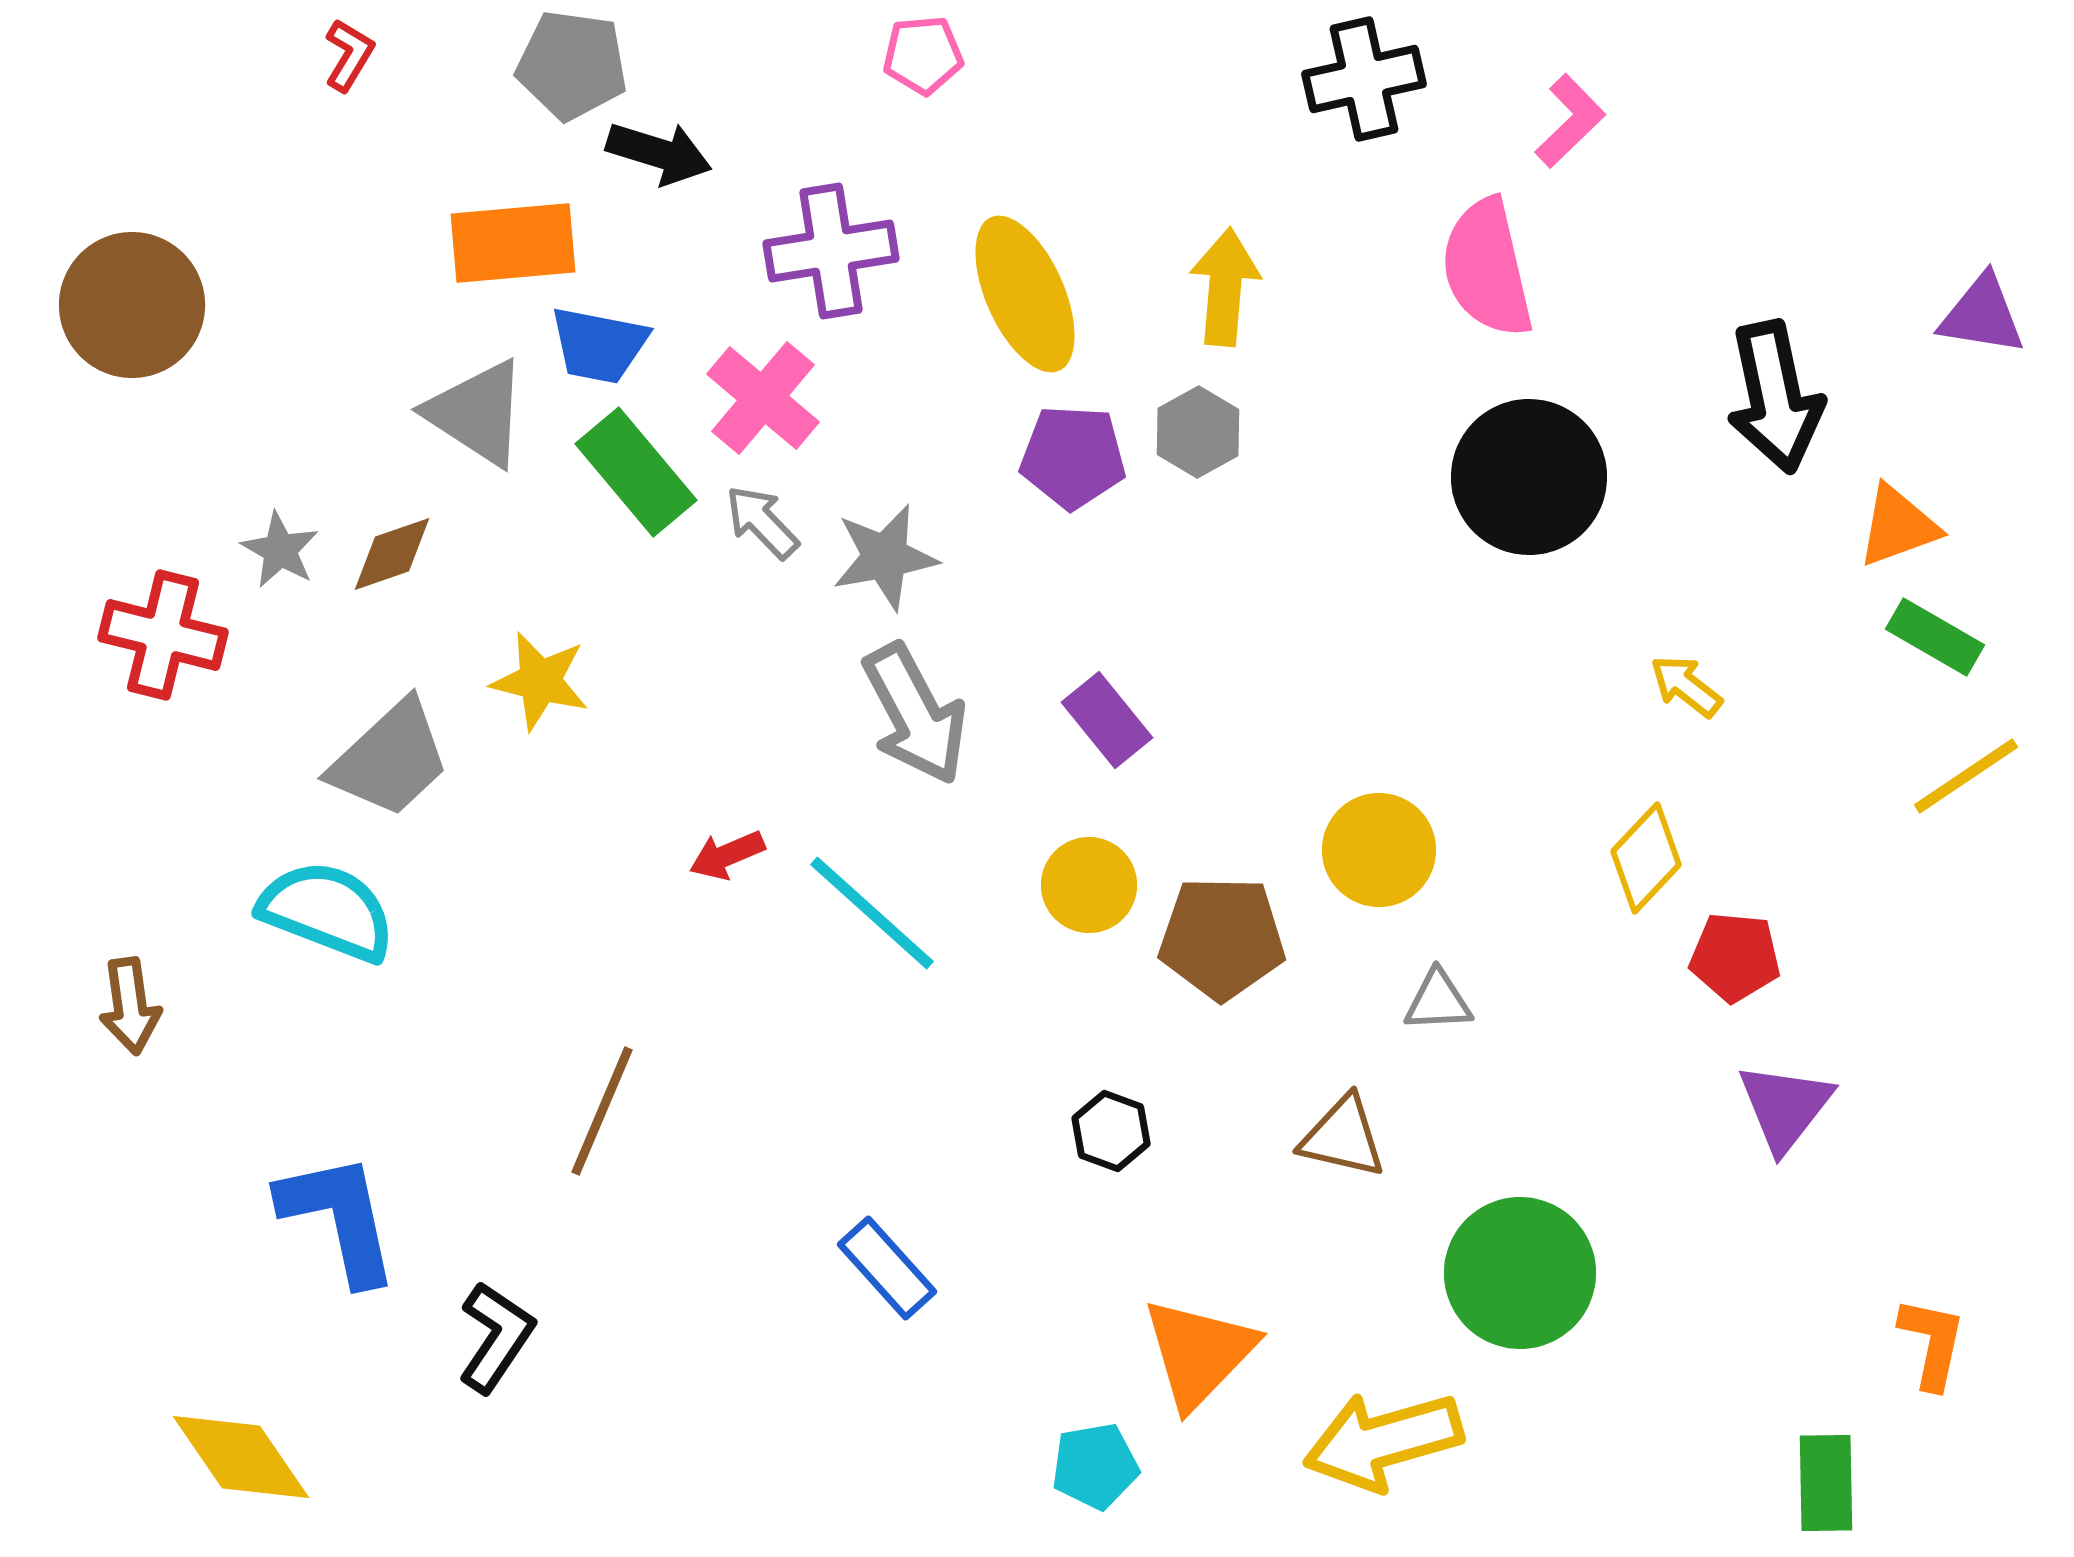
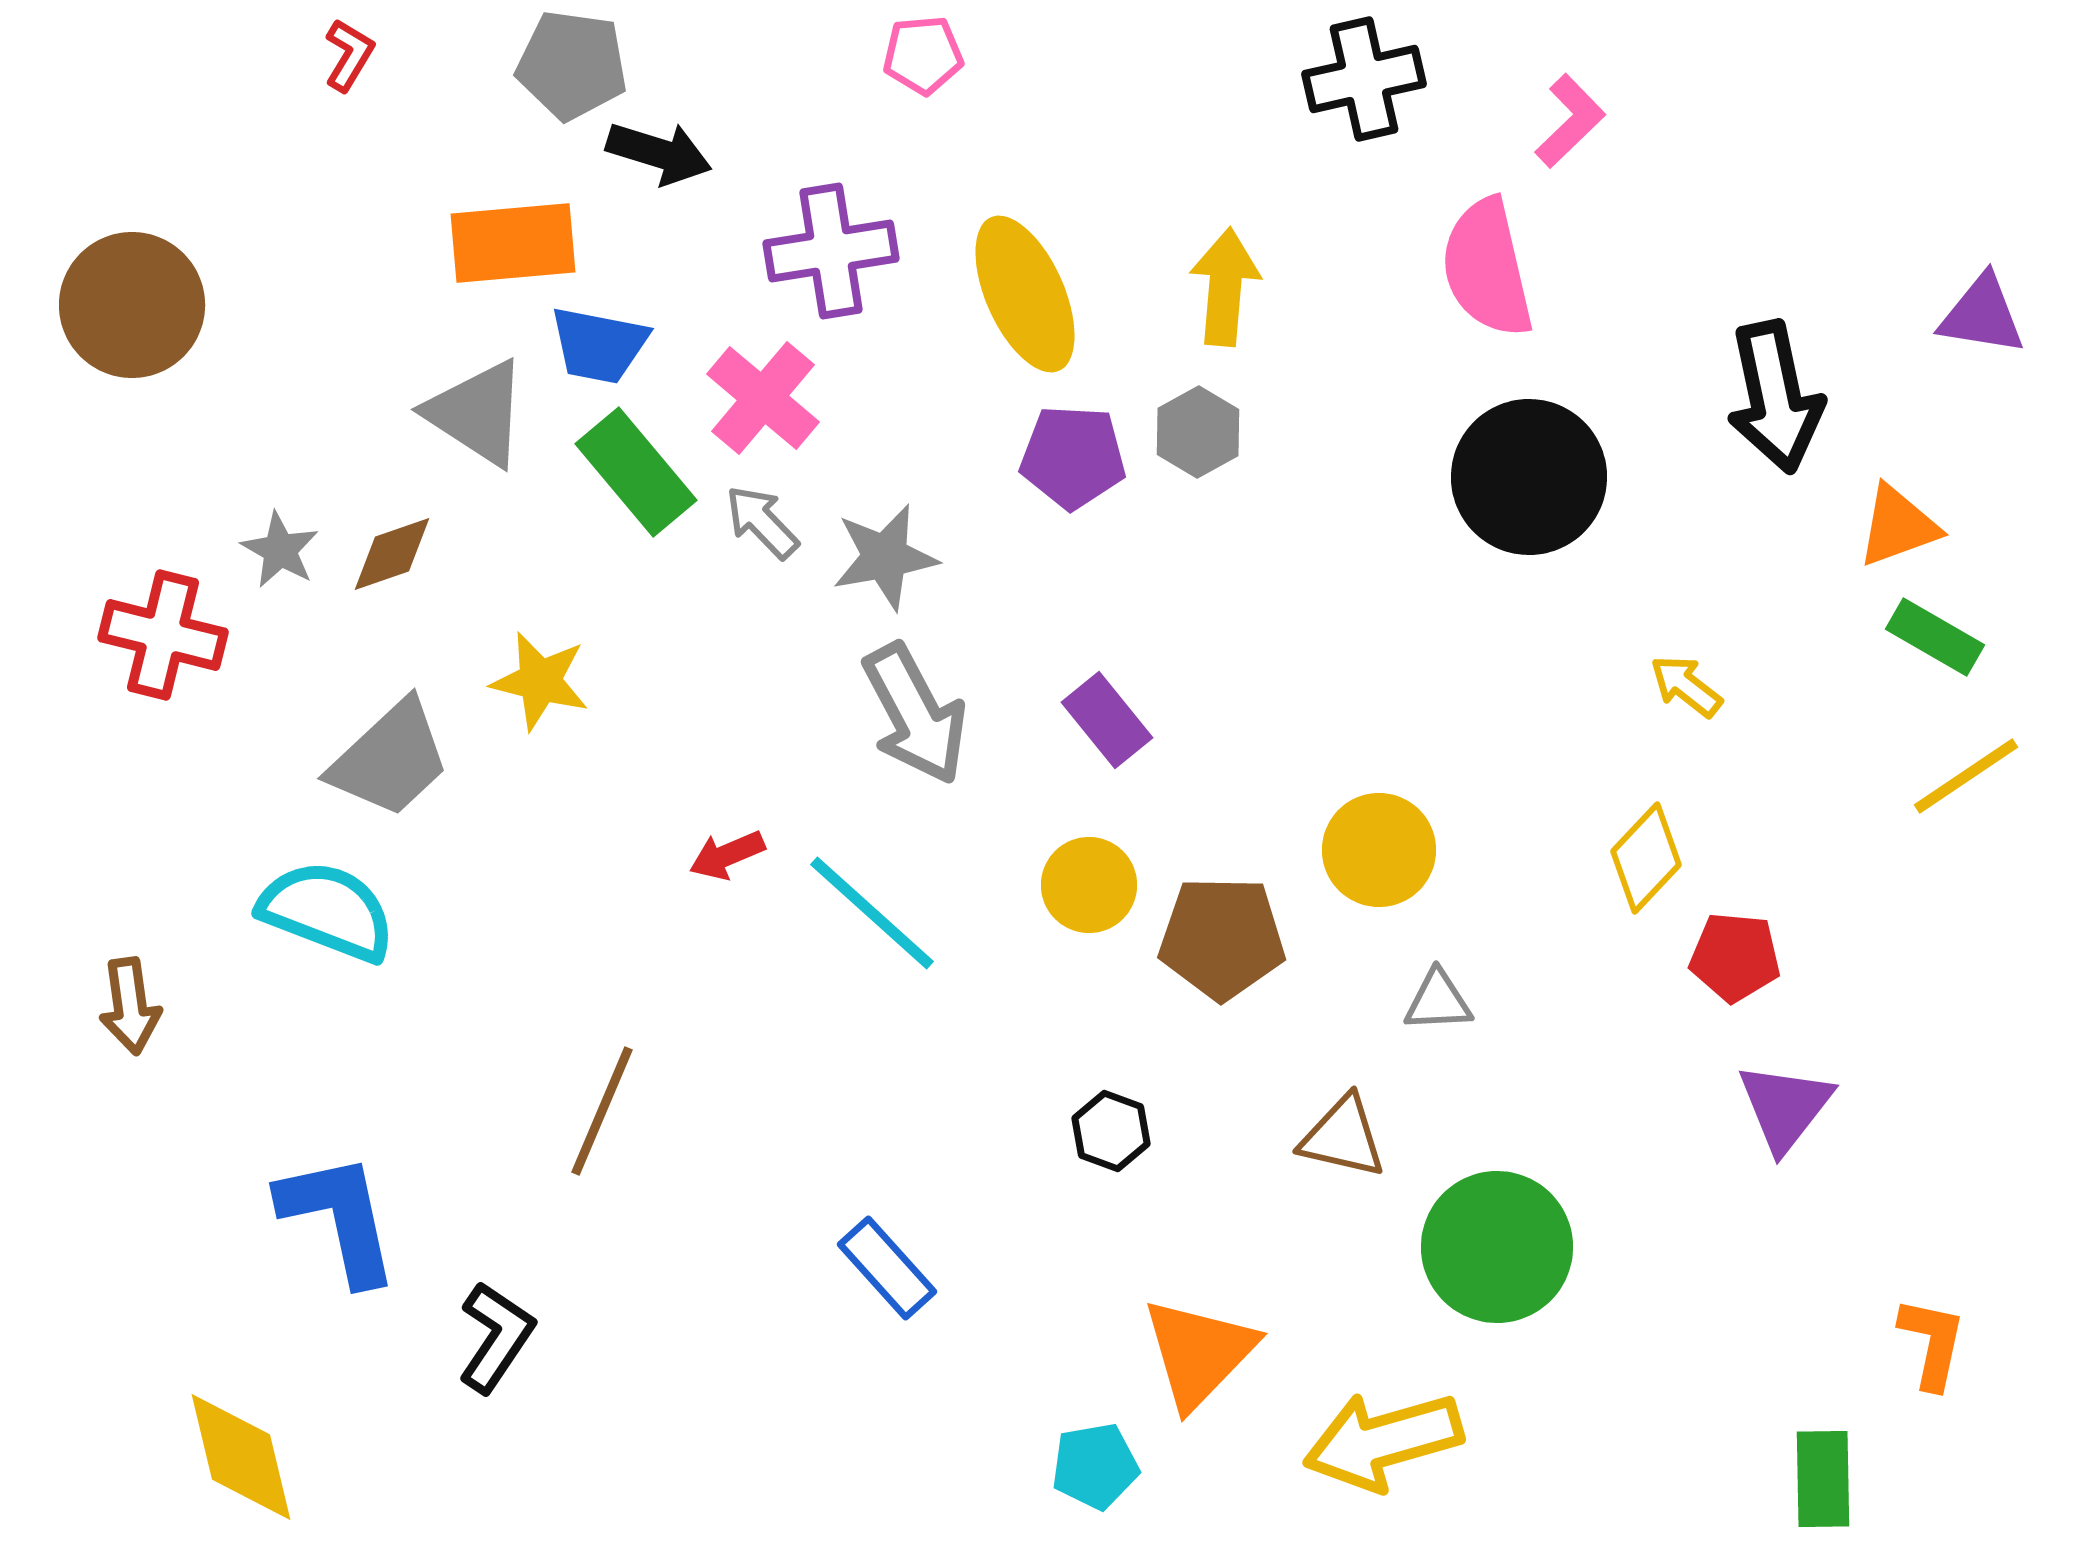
green circle at (1520, 1273): moved 23 px left, 26 px up
yellow diamond at (241, 1457): rotated 21 degrees clockwise
green rectangle at (1826, 1483): moved 3 px left, 4 px up
